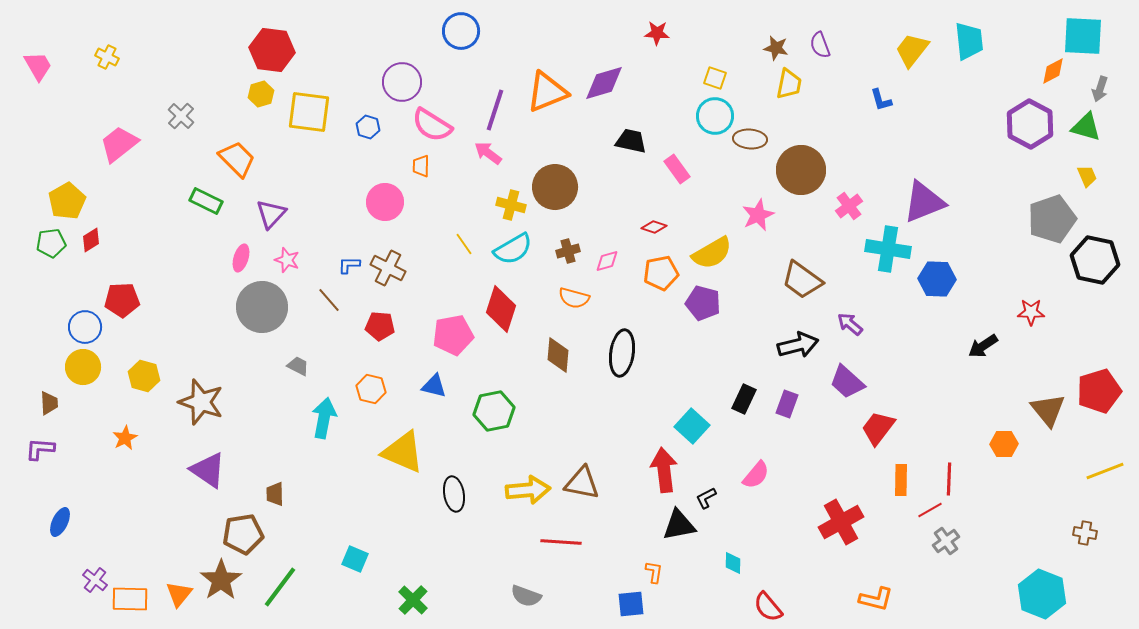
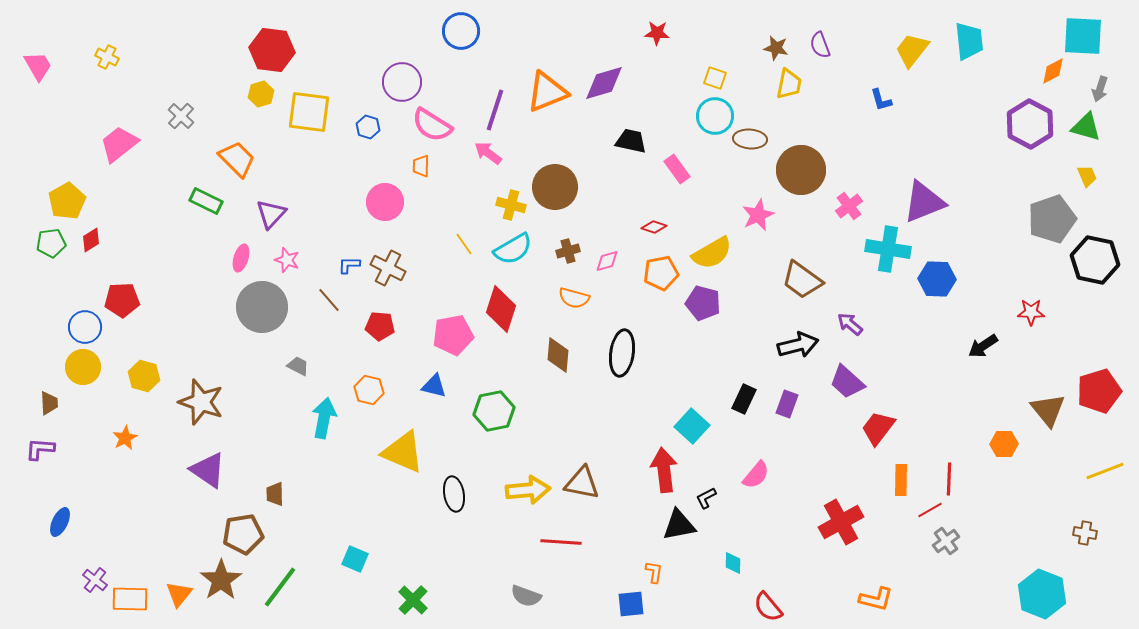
orange hexagon at (371, 389): moved 2 px left, 1 px down
